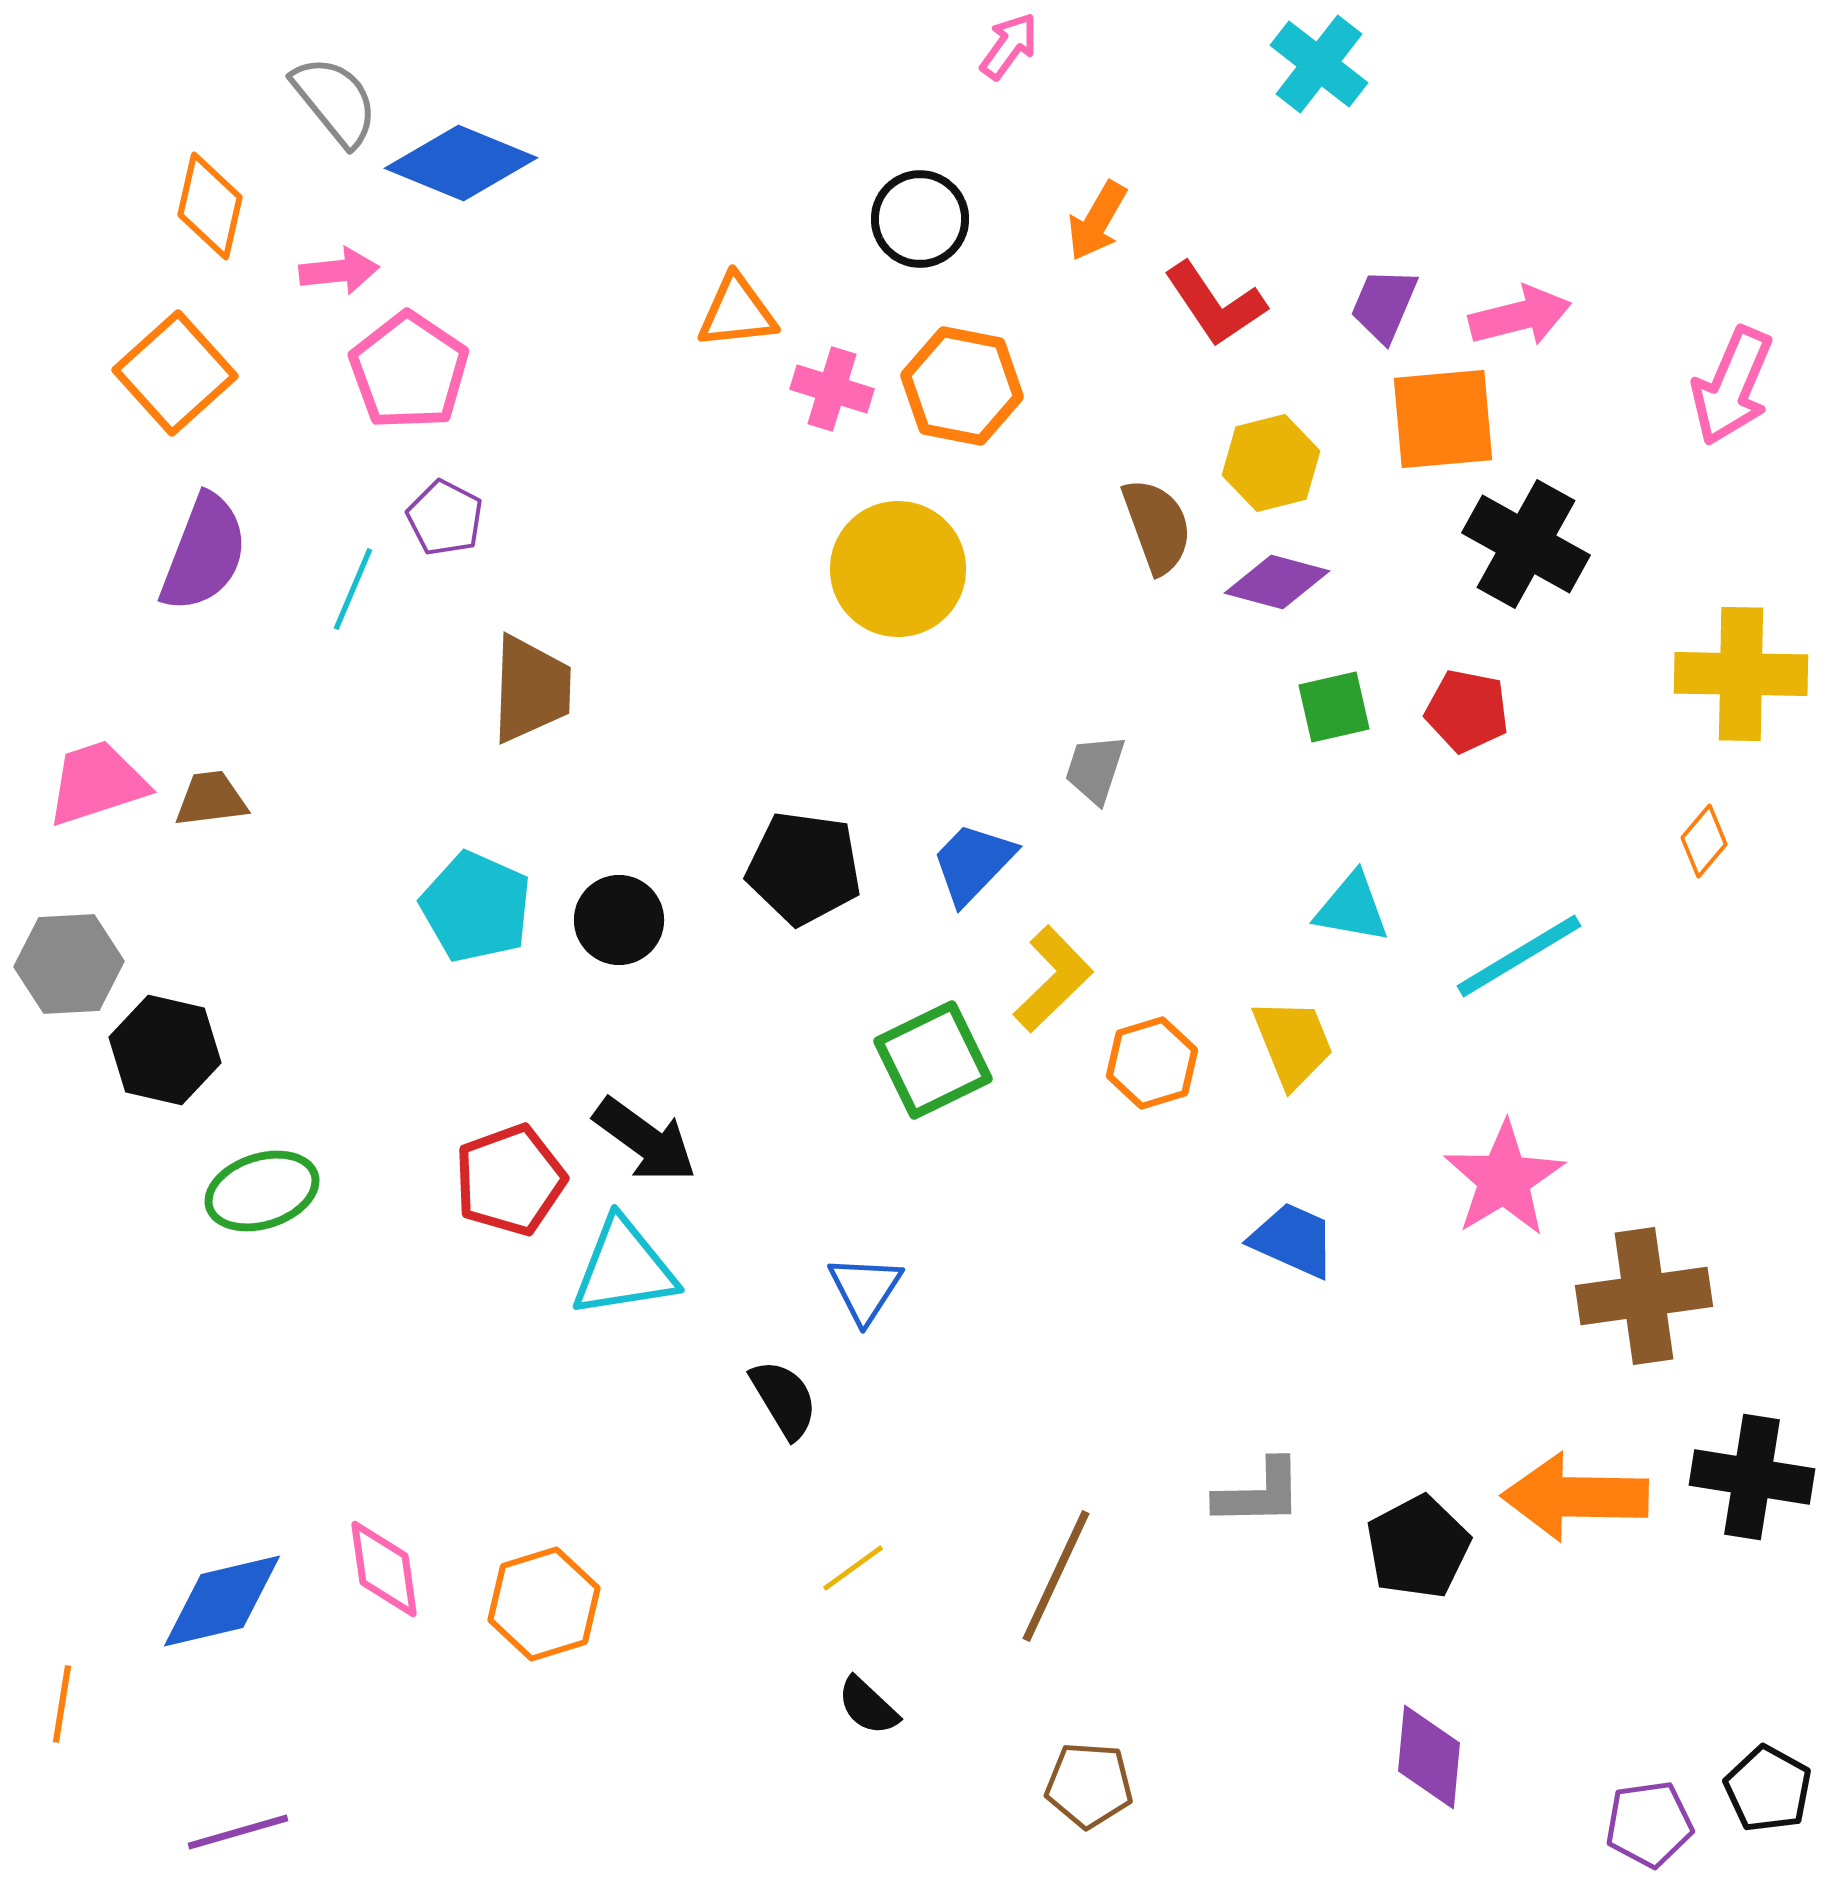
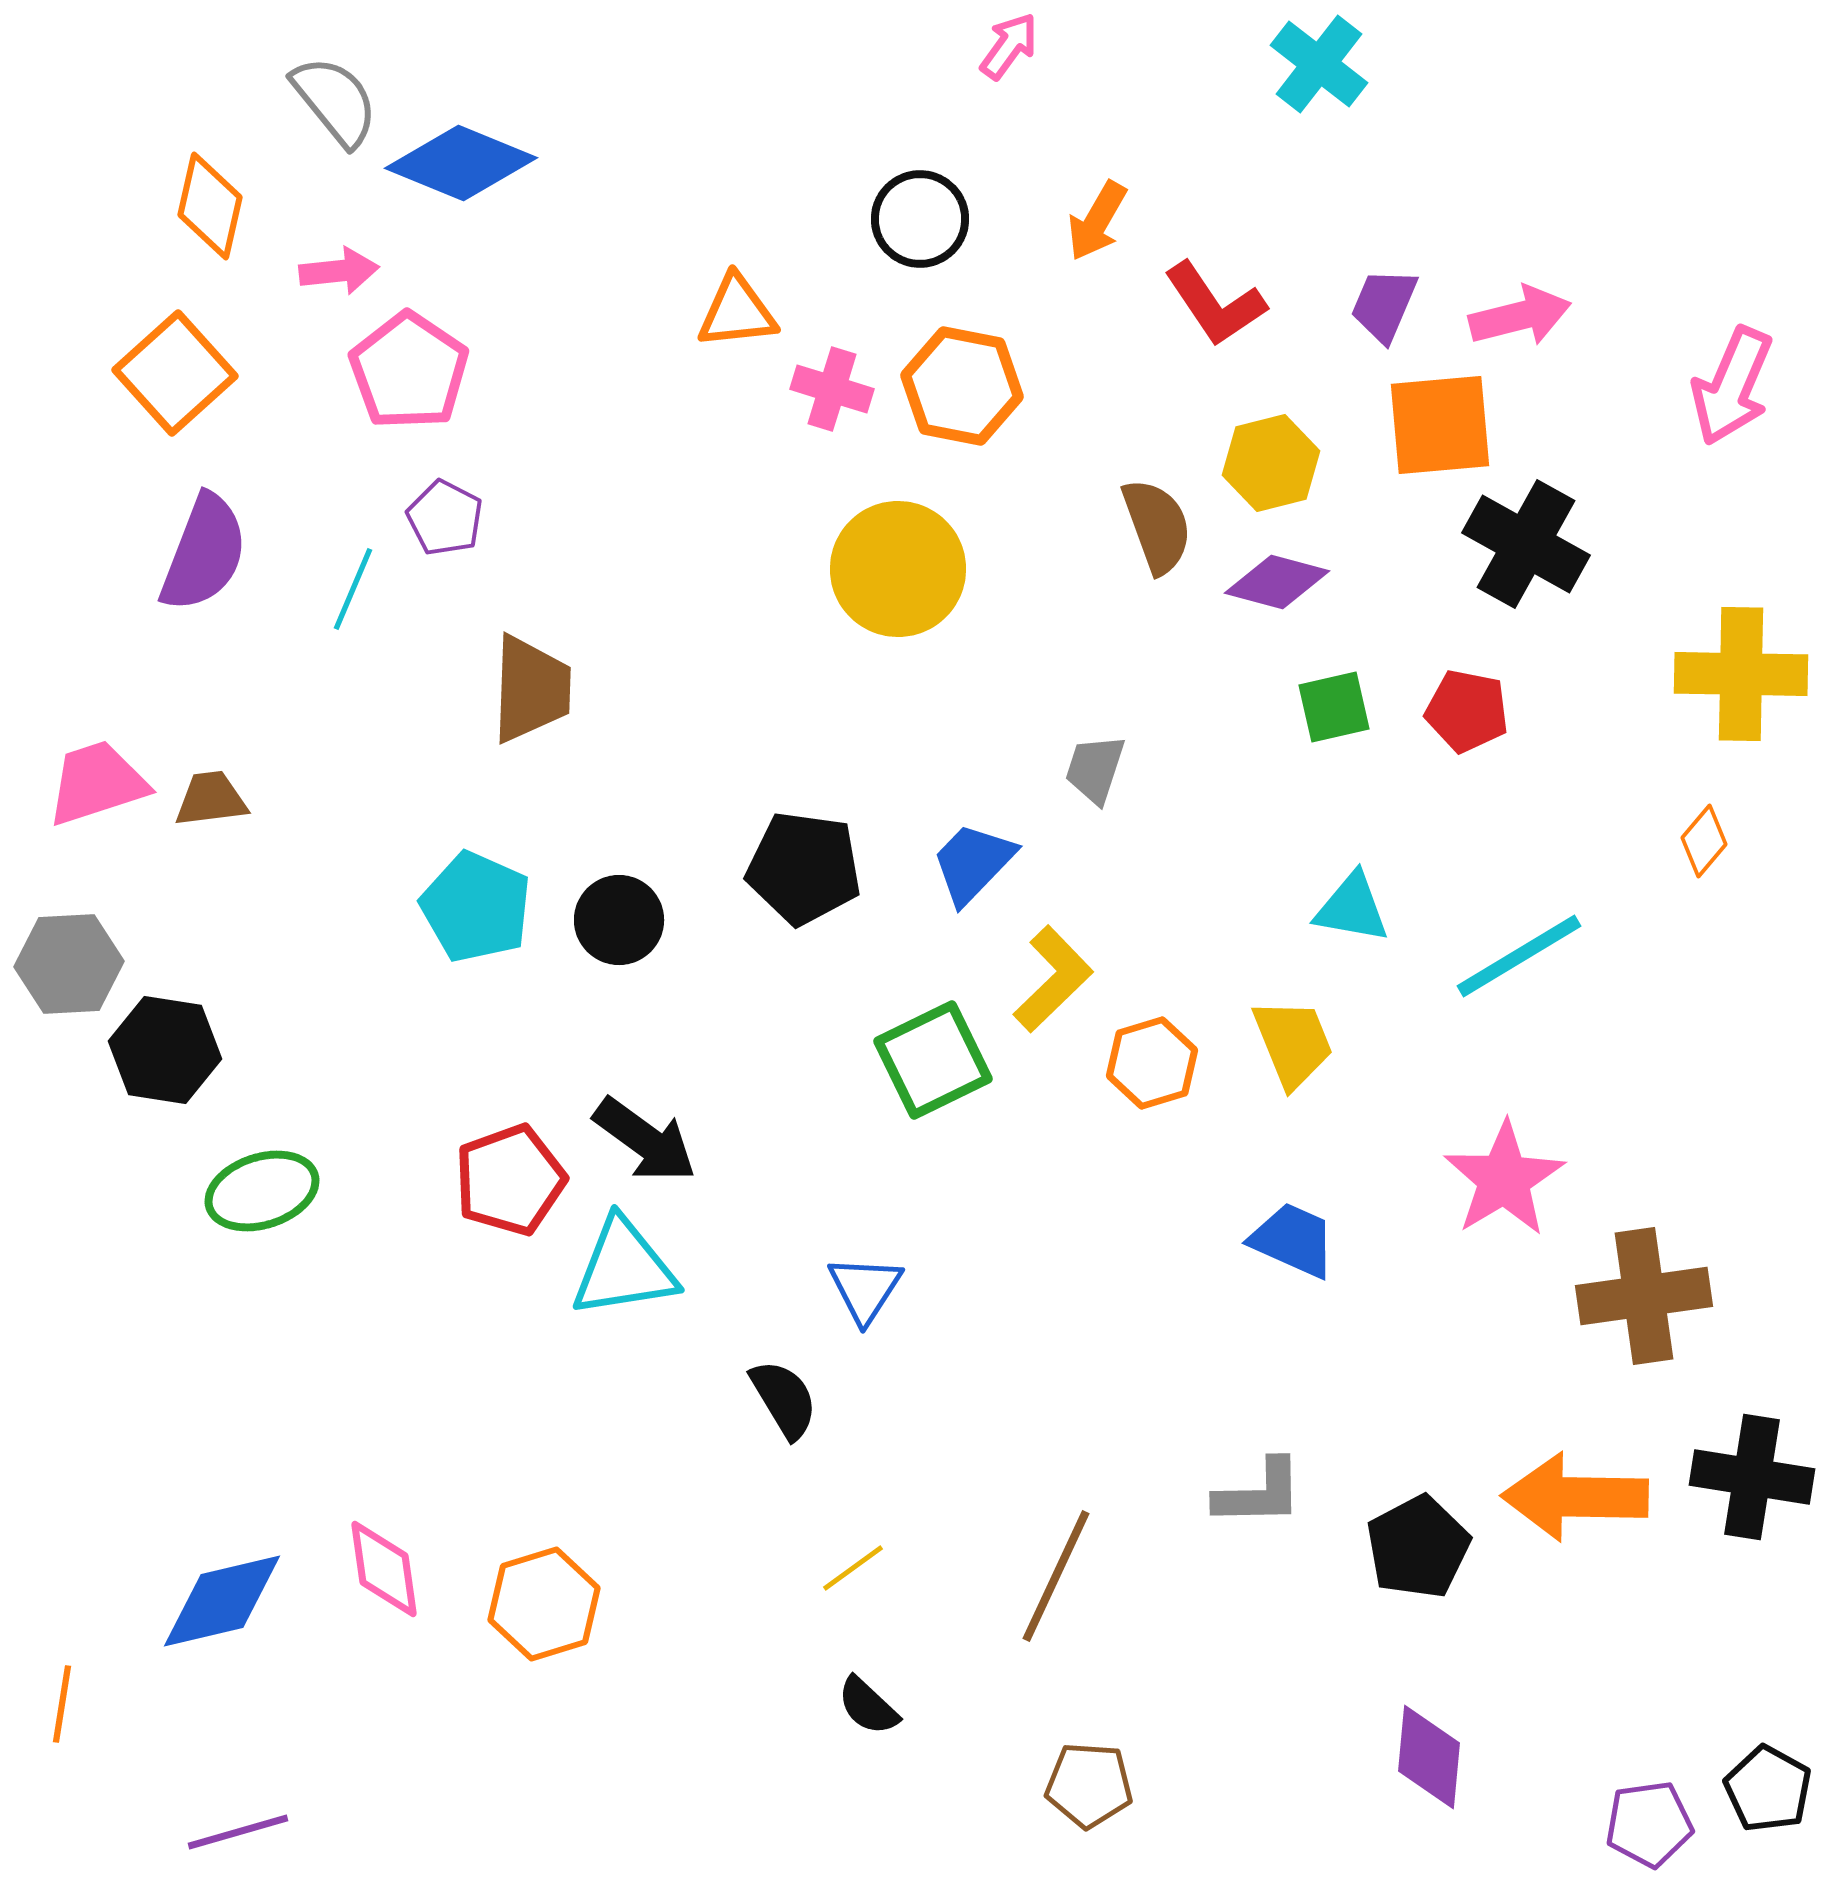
orange square at (1443, 419): moved 3 px left, 6 px down
black hexagon at (165, 1050): rotated 4 degrees counterclockwise
